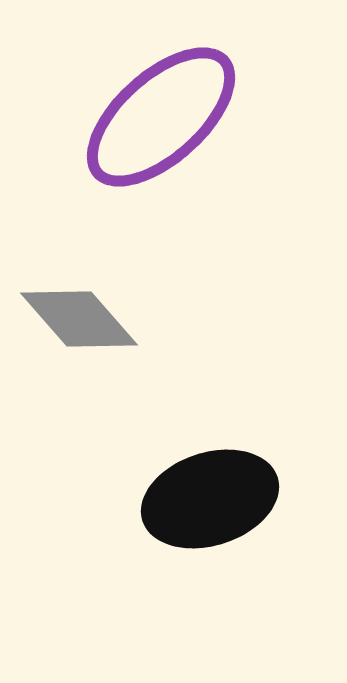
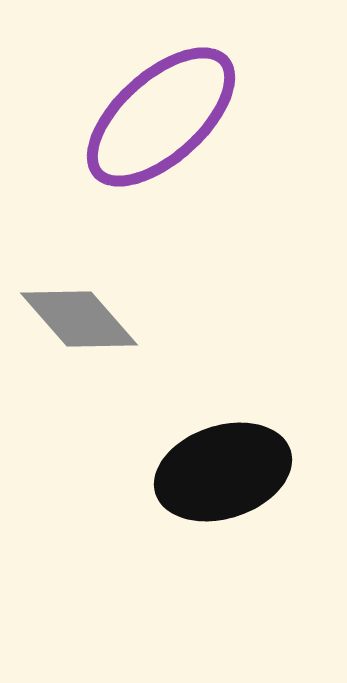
black ellipse: moved 13 px right, 27 px up
